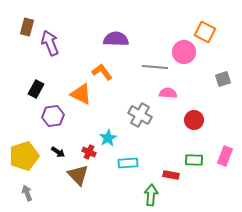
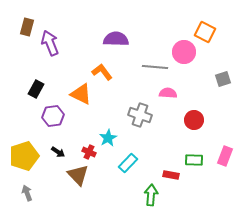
gray cross: rotated 10 degrees counterclockwise
cyan rectangle: rotated 42 degrees counterclockwise
